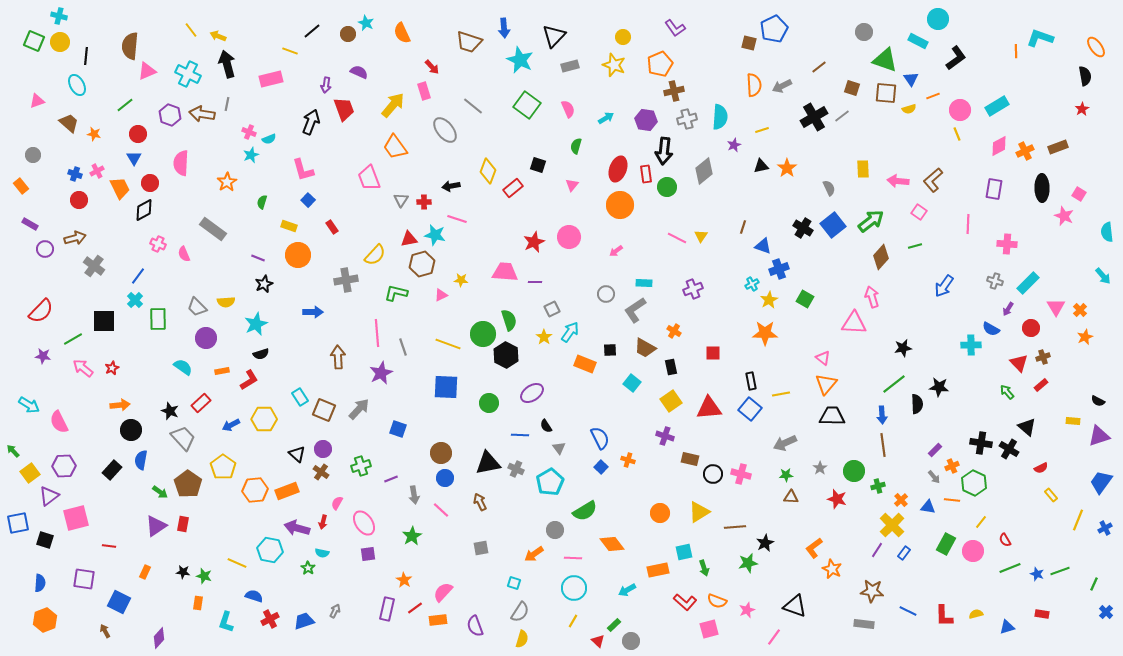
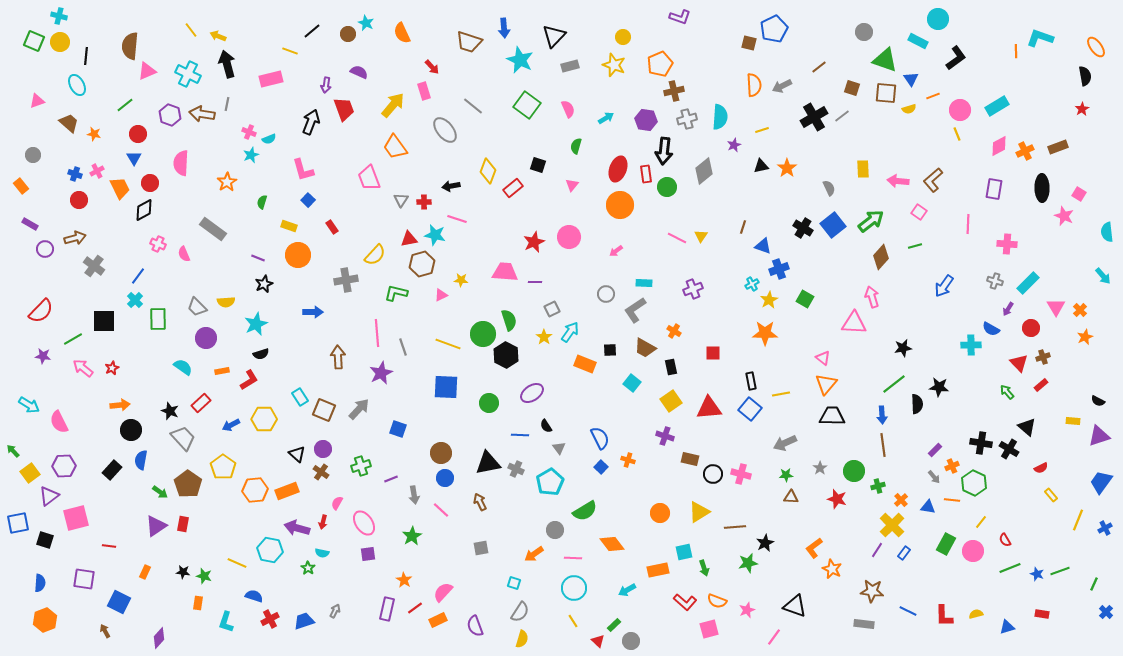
purple L-shape at (675, 28): moved 5 px right, 11 px up; rotated 35 degrees counterclockwise
orange rectangle at (438, 620): rotated 18 degrees counterclockwise
yellow line at (573, 621): rotated 64 degrees counterclockwise
